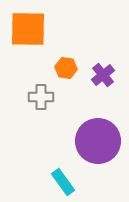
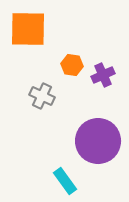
orange hexagon: moved 6 px right, 3 px up
purple cross: rotated 15 degrees clockwise
gray cross: moved 1 px right, 1 px up; rotated 25 degrees clockwise
cyan rectangle: moved 2 px right, 1 px up
